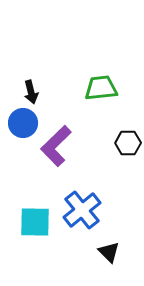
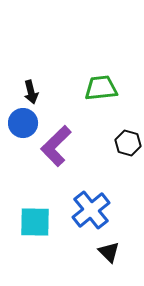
black hexagon: rotated 15 degrees clockwise
blue cross: moved 9 px right
